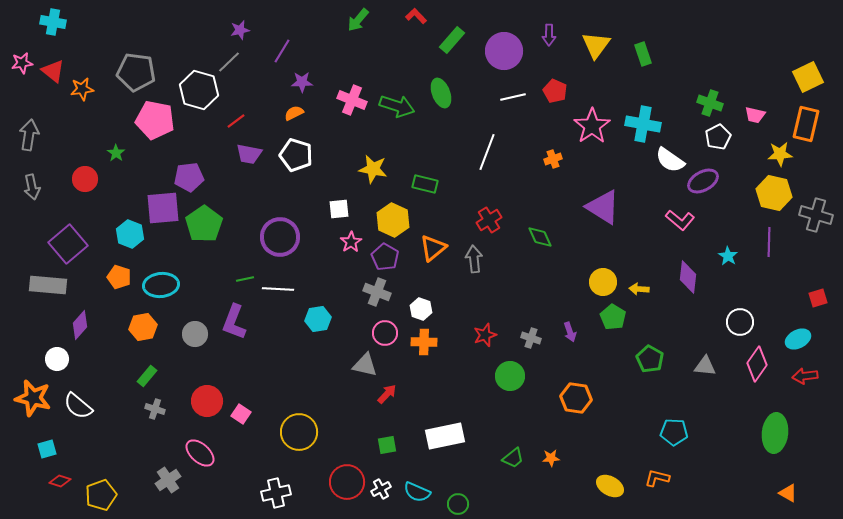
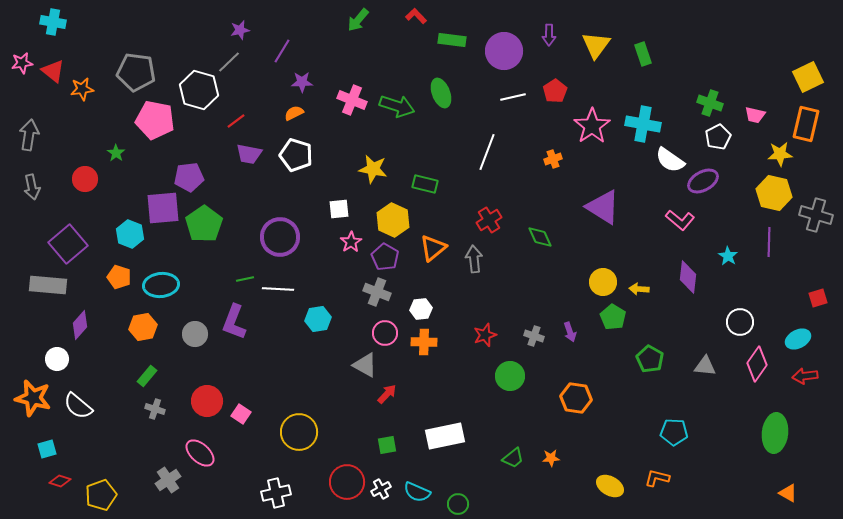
green rectangle at (452, 40): rotated 56 degrees clockwise
red pentagon at (555, 91): rotated 15 degrees clockwise
white hexagon at (421, 309): rotated 25 degrees counterclockwise
gray cross at (531, 338): moved 3 px right, 2 px up
gray triangle at (365, 365): rotated 16 degrees clockwise
